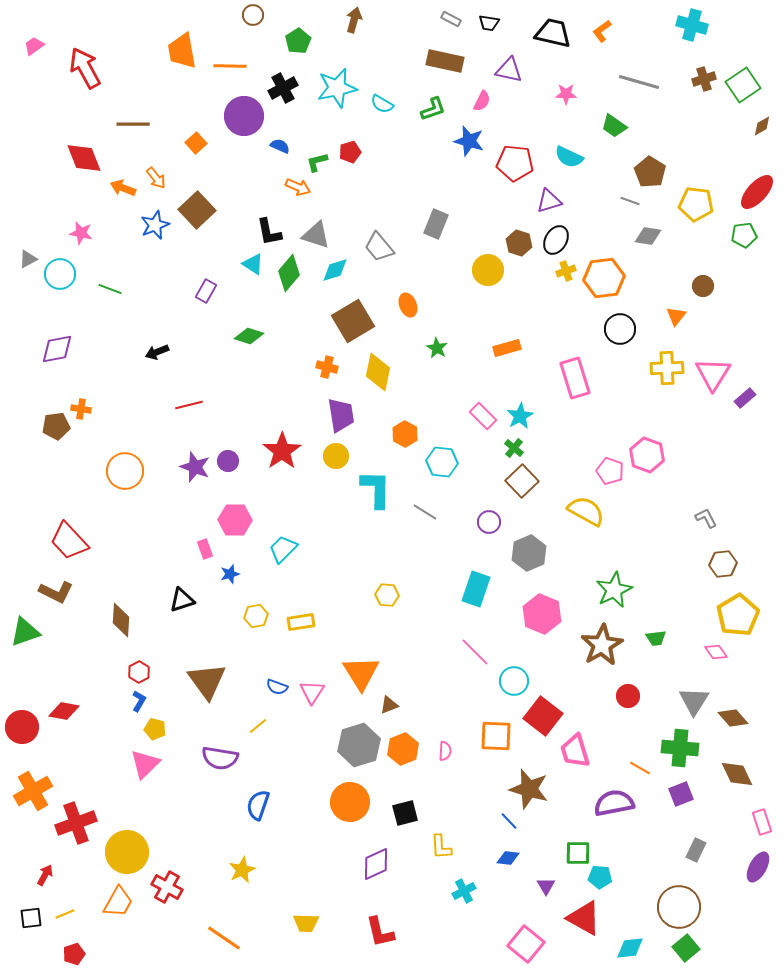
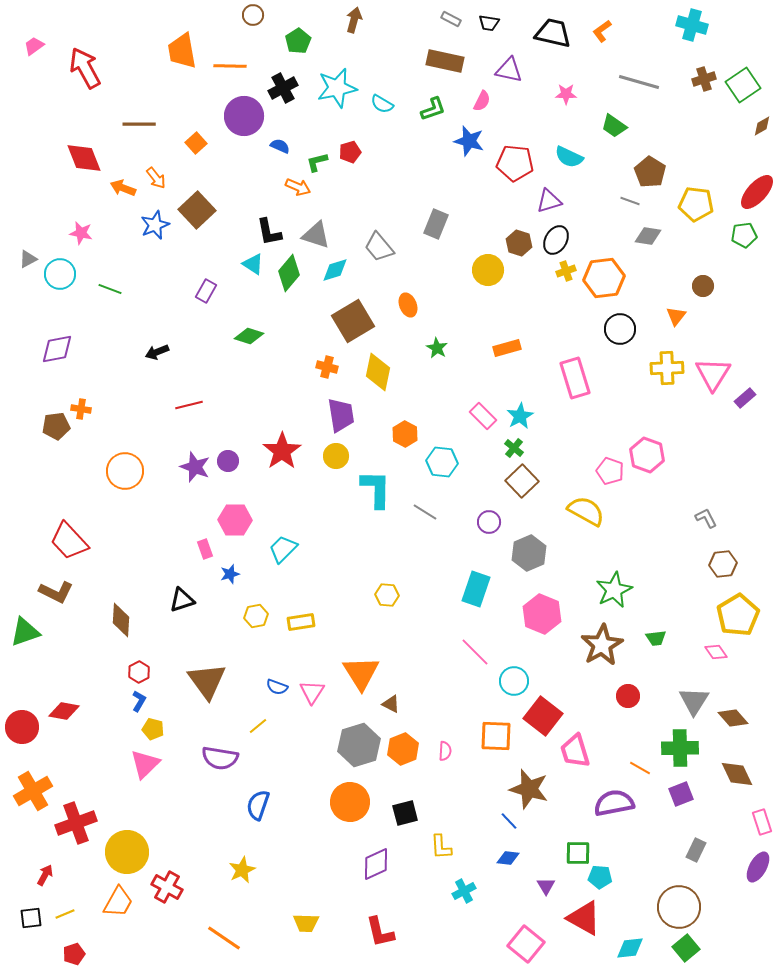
brown line at (133, 124): moved 6 px right
brown triangle at (389, 705): moved 2 px right, 1 px up; rotated 48 degrees clockwise
yellow pentagon at (155, 729): moved 2 px left
green cross at (680, 748): rotated 6 degrees counterclockwise
